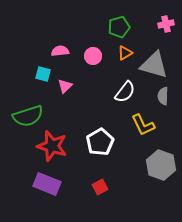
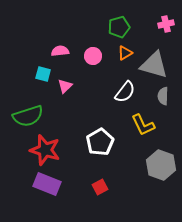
red star: moved 7 px left, 4 px down
